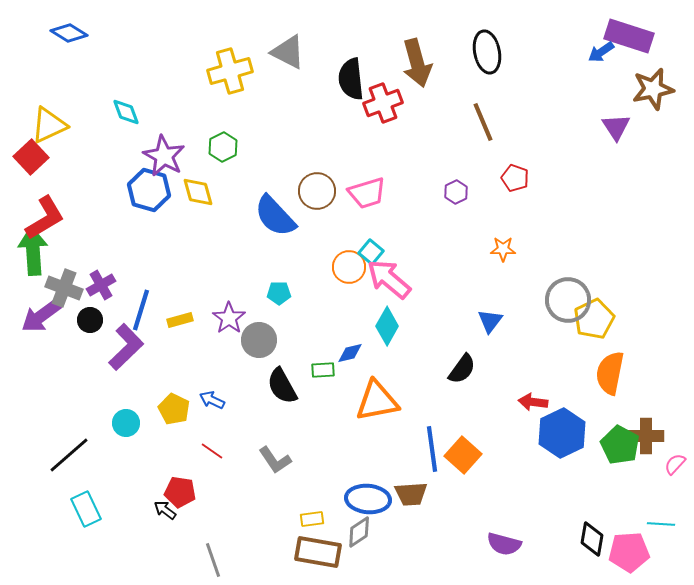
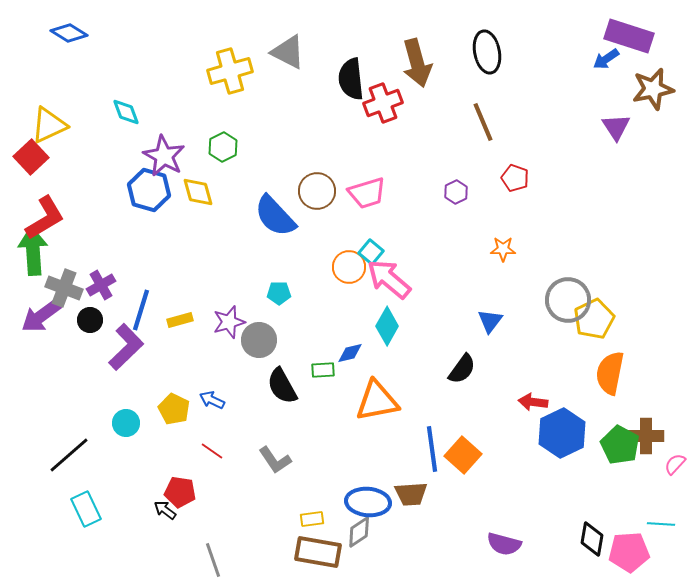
blue arrow at (601, 52): moved 5 px right, 7 px down
purple star at (229, 318): moved 4 px down; rotated 20 degrees clockwise
blue ellipse at (368, 499): moved 3 px down
